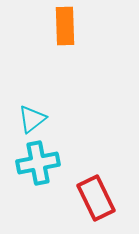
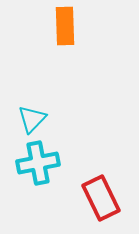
cyan triangle: rotated 8 degrees counterclockwise
red rectangle: moved 5 px right
